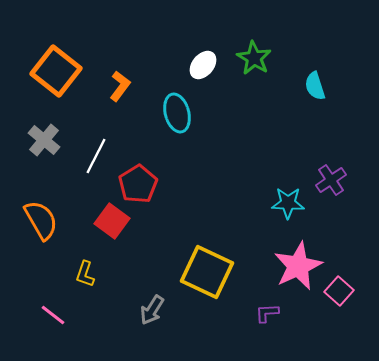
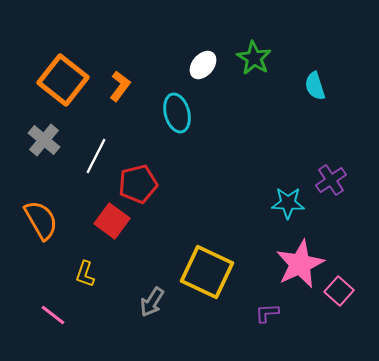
orange square: moved 7 px right, 9 px down
red pentagon: rotated 18 degrees clockwise
pink star: moved 2 px right, 2 px up
gray arrow: moved 8 px up
